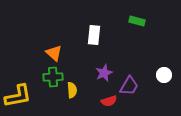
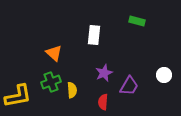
green cross: moved 2 px left, 5 px down; rotated 18 degrees counterclockwise
red semicircle: moved 6 px left, 1 px down; rotated 112 degrees clockwise
